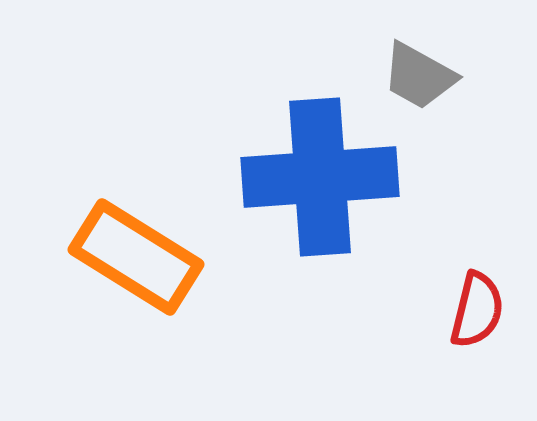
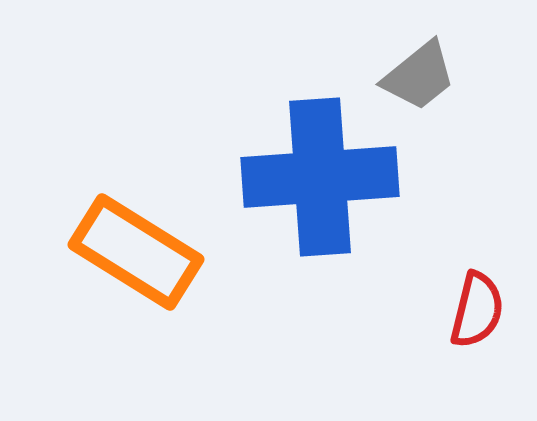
gray trapezoid: rotated 68 degrees counterclockwise
orange rectangle: moved 5 px up
